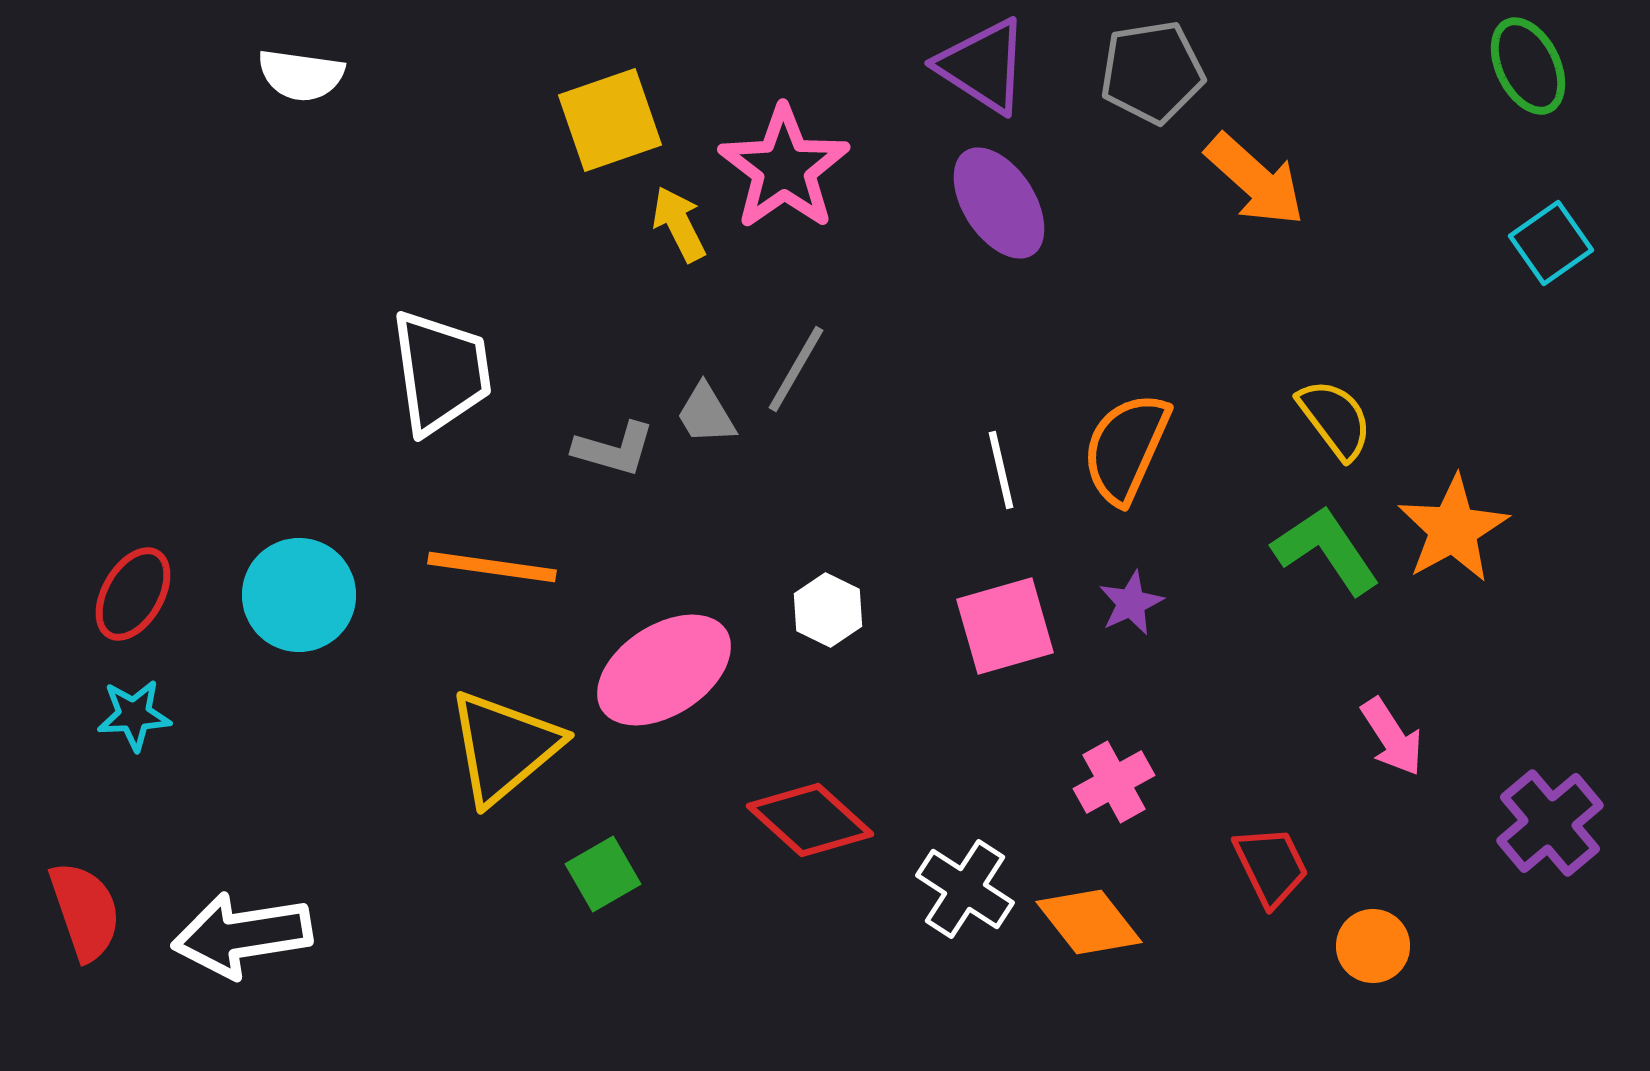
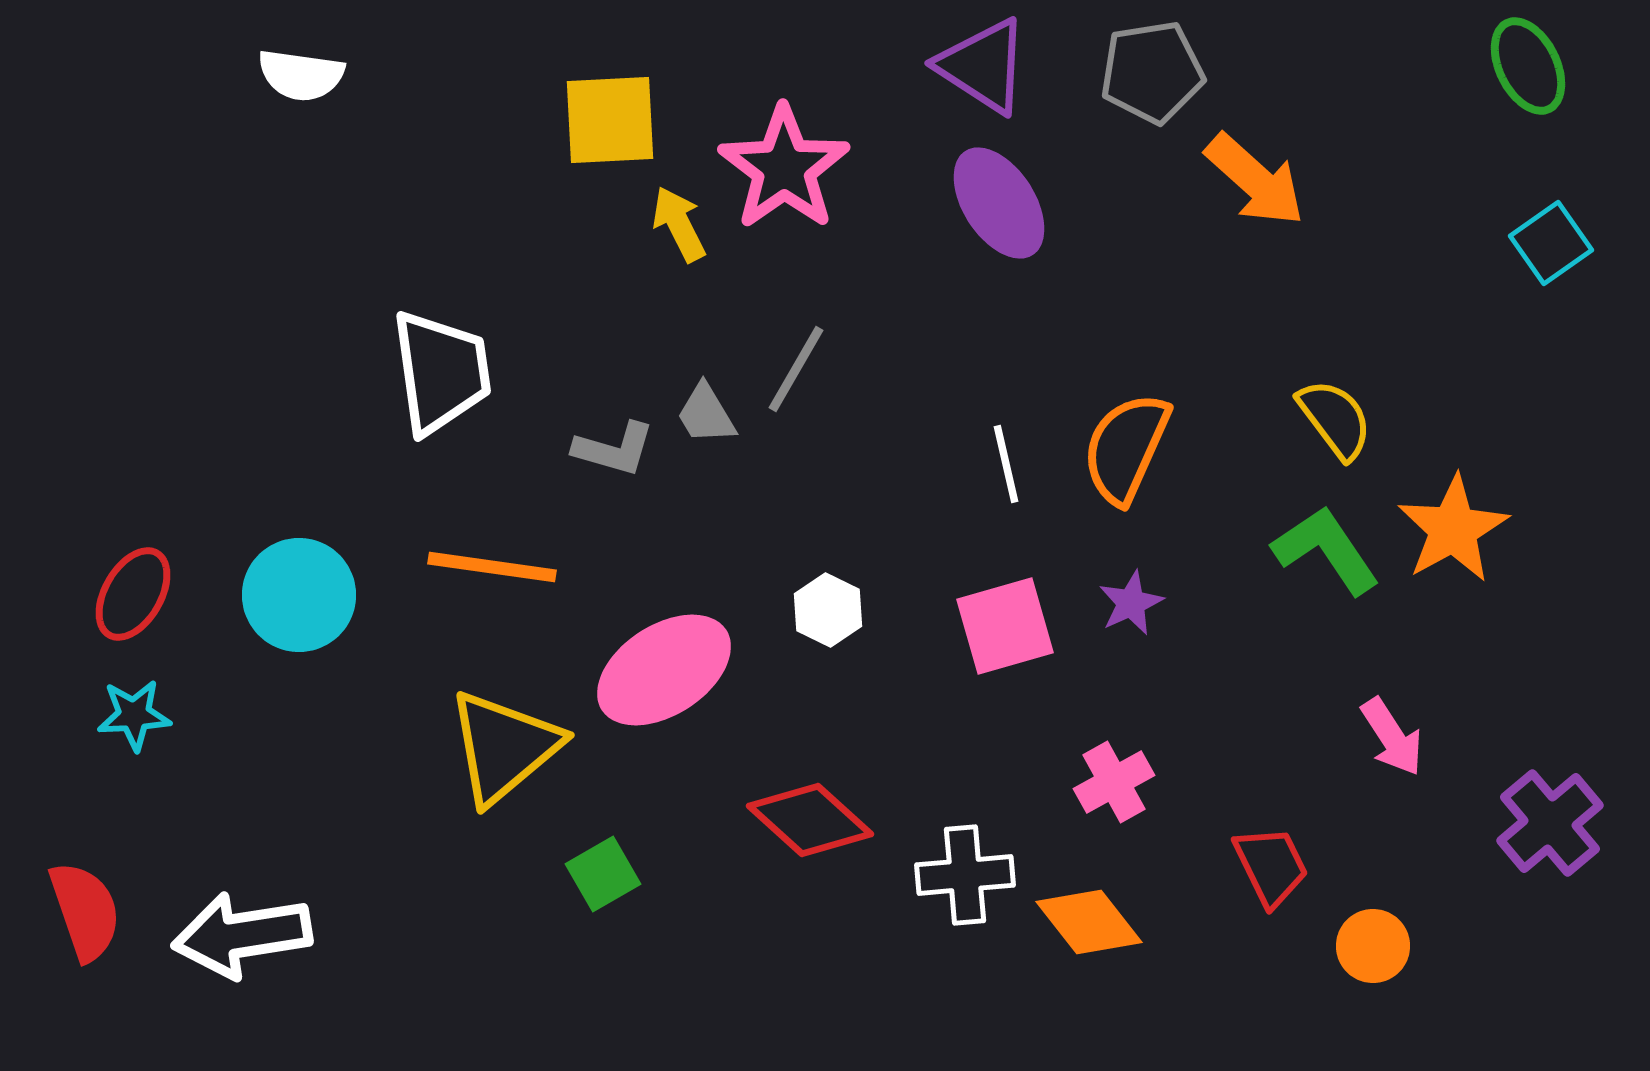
yellow square: rotated 16 degrees clockwise
white line: moved 5 px right, 6 px up
white cross: moved 14 px up; rotated 38 degrees counterclockwise
